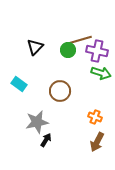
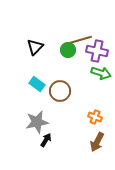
cyan rectangle: moved 18 px right
